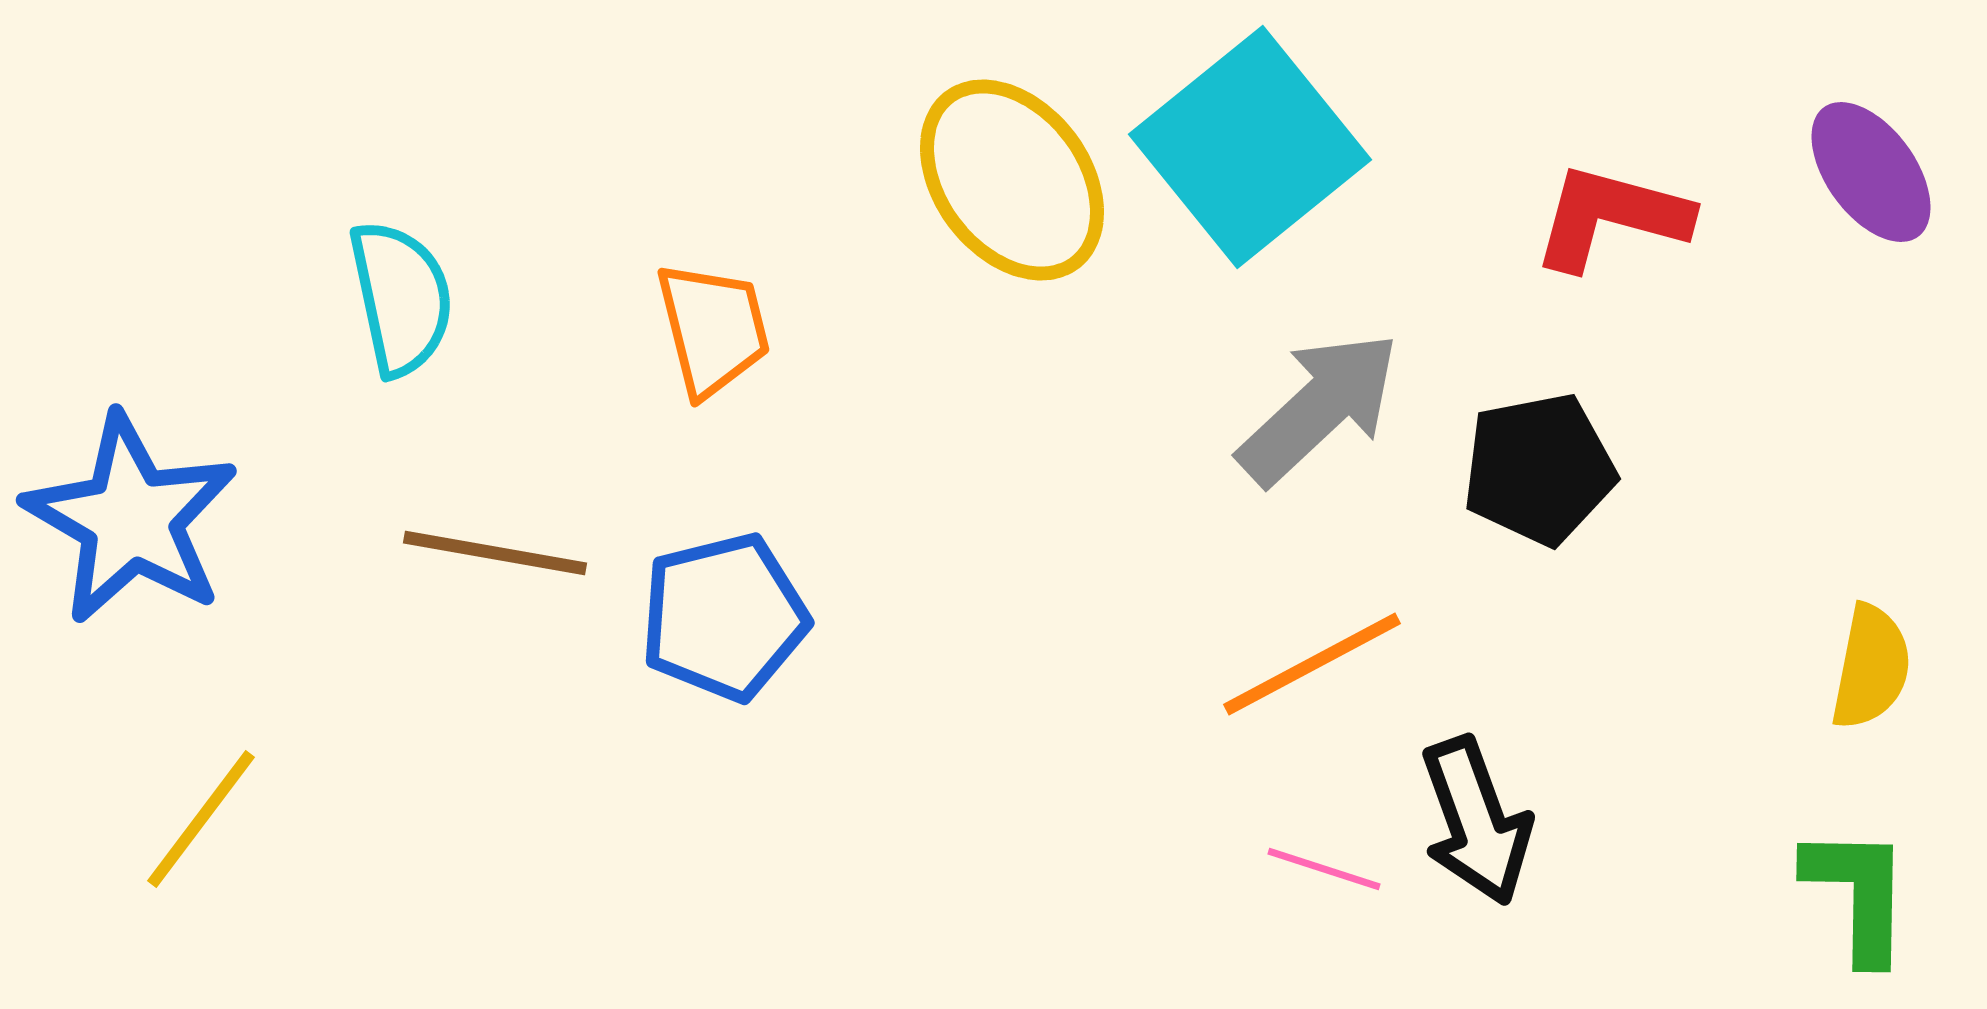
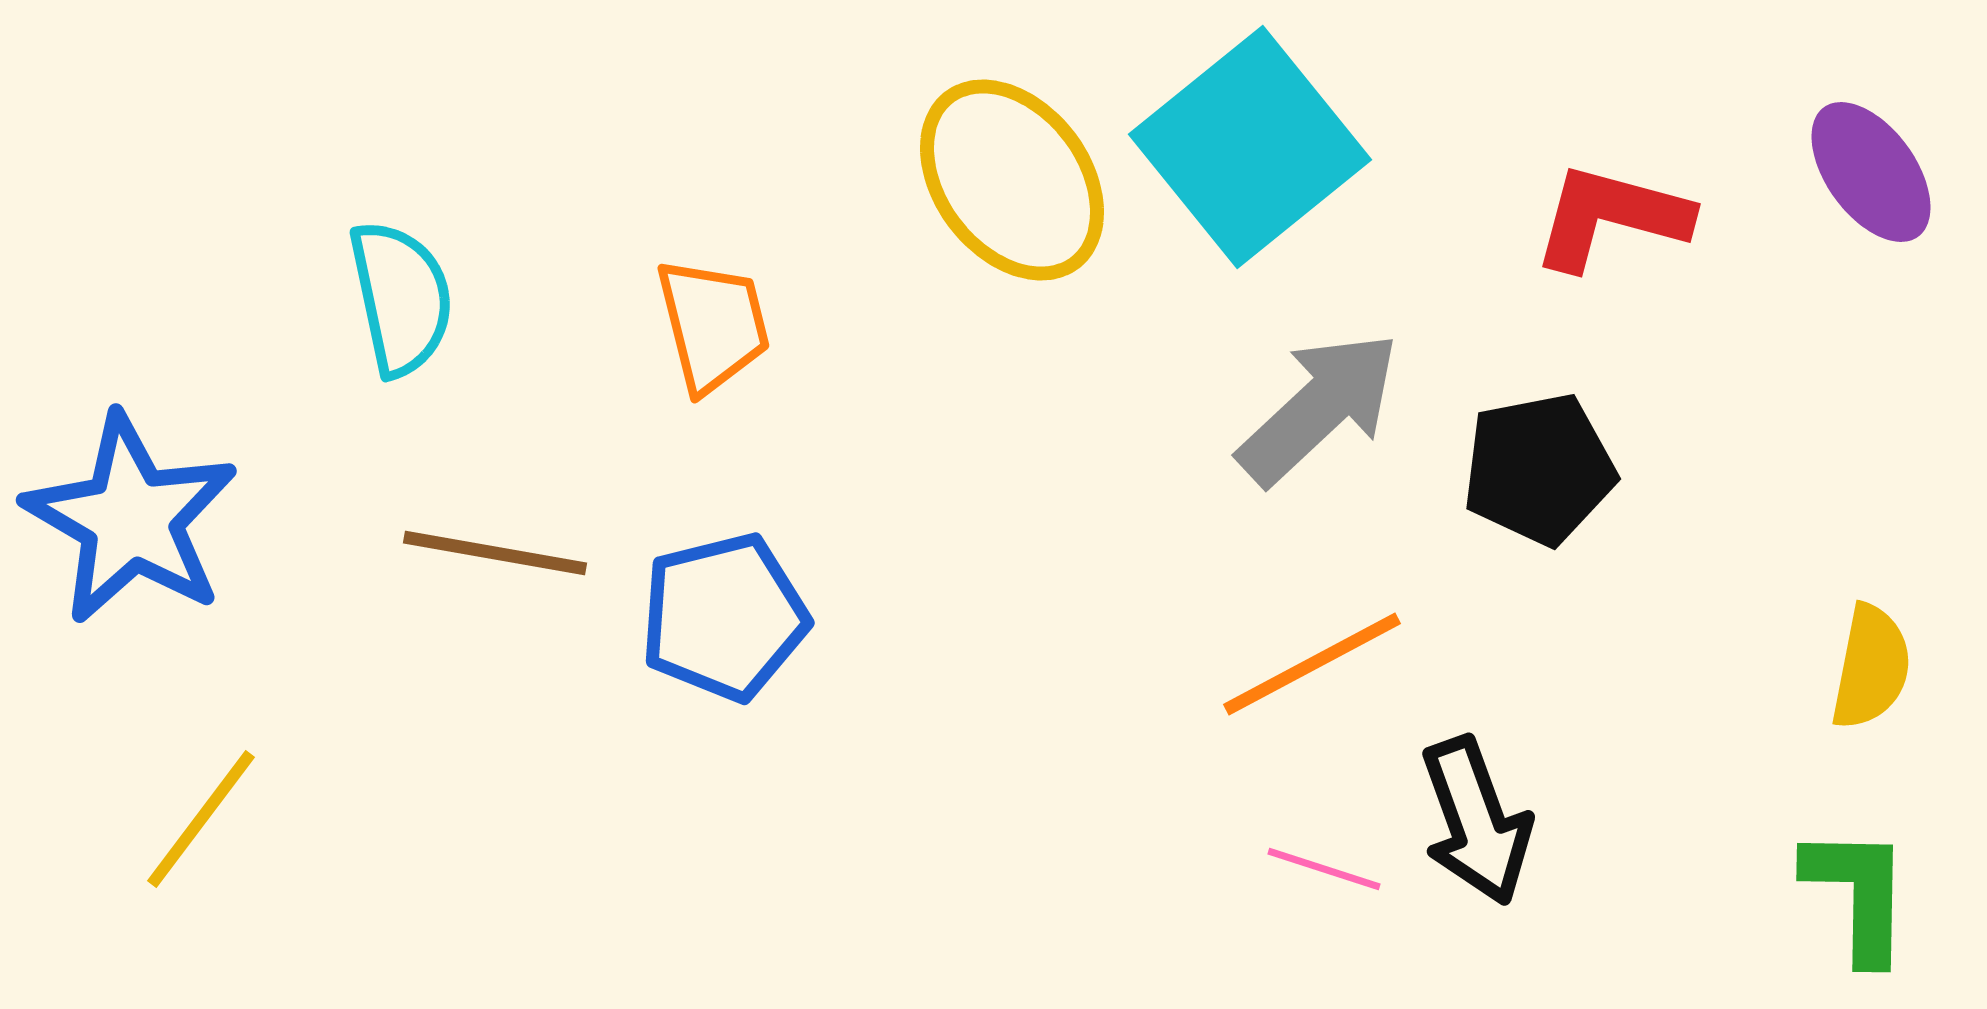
orange trapezoid: moved 4 px up
